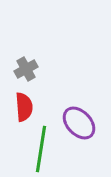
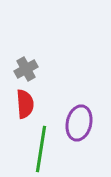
red semicircle: moved 1 px right, 3 px up
purple ellipse: rotated 56 degrees clockwise
